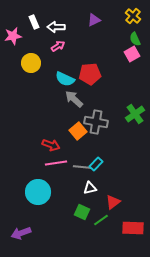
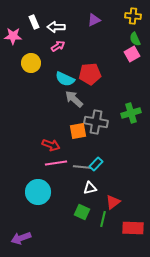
yellow cross: rotated 35 degrees counterclockwise
pink star: rotated 12 degrees clockwise
green cross: moved 4 px left, 1 px up; rotated 18 degrees clockwise
orange square: rotated 30 degrees clockwise
green line: moved 2 px right, 1 px up; rotated 42 degrees counterclockwise
purple arrow: moved 5 px down
